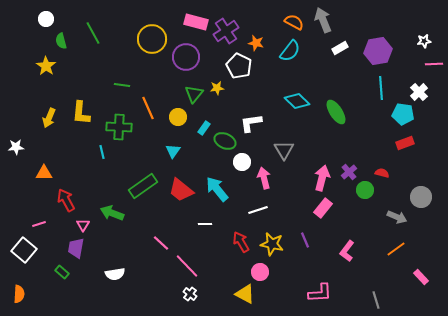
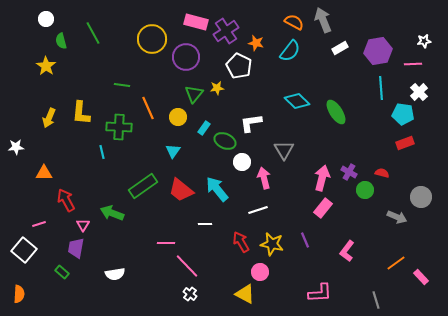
pink line at (434, 64): moved 21 px left
purple cross at (349, 172): rotated 21 degrees counterclockwise
pink line at (161, 243): moved 5 px right; rotated 42 degrees counterclockwise
orange line at (396, 249): moved 14 px down
